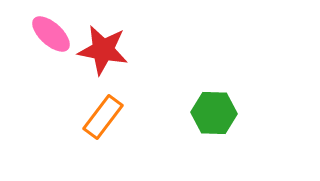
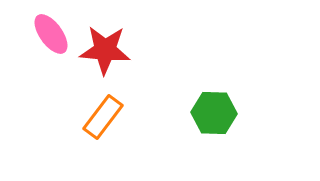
pink ellipse: rotated 12 degrees clockwise
red star: moved 2 px right; rotated 6 degrees counterclockwise
